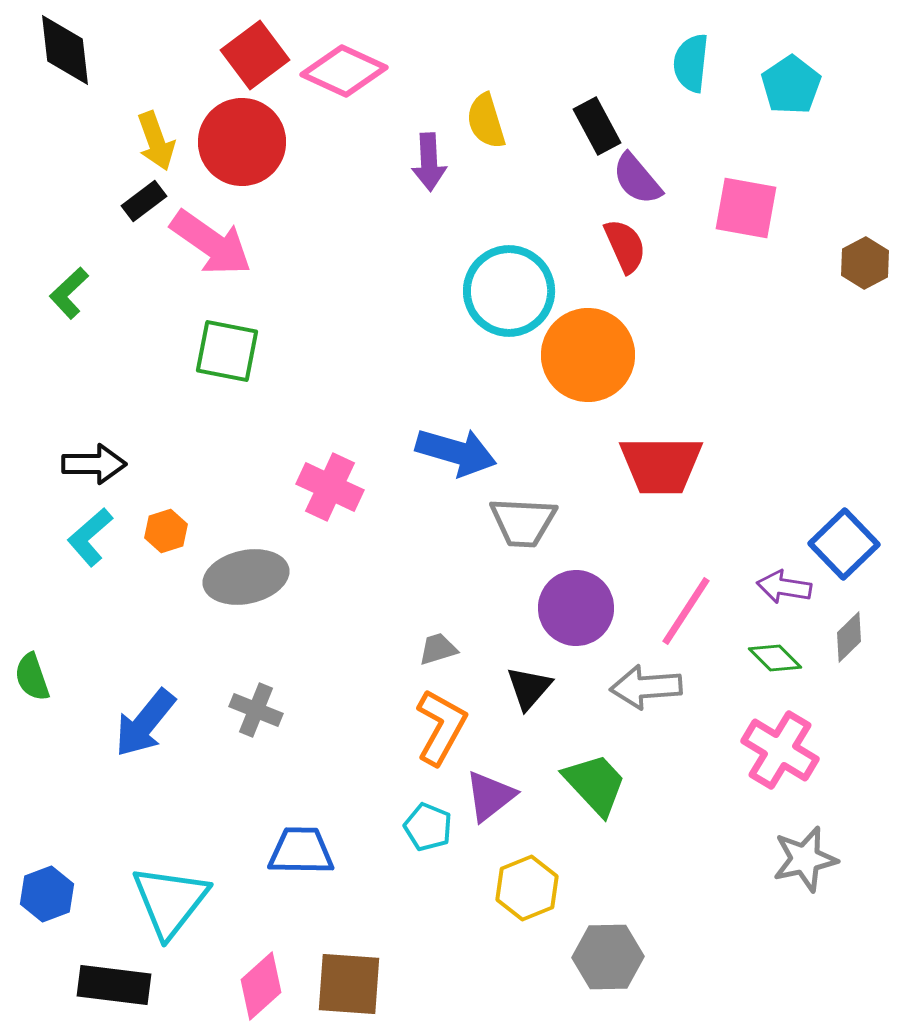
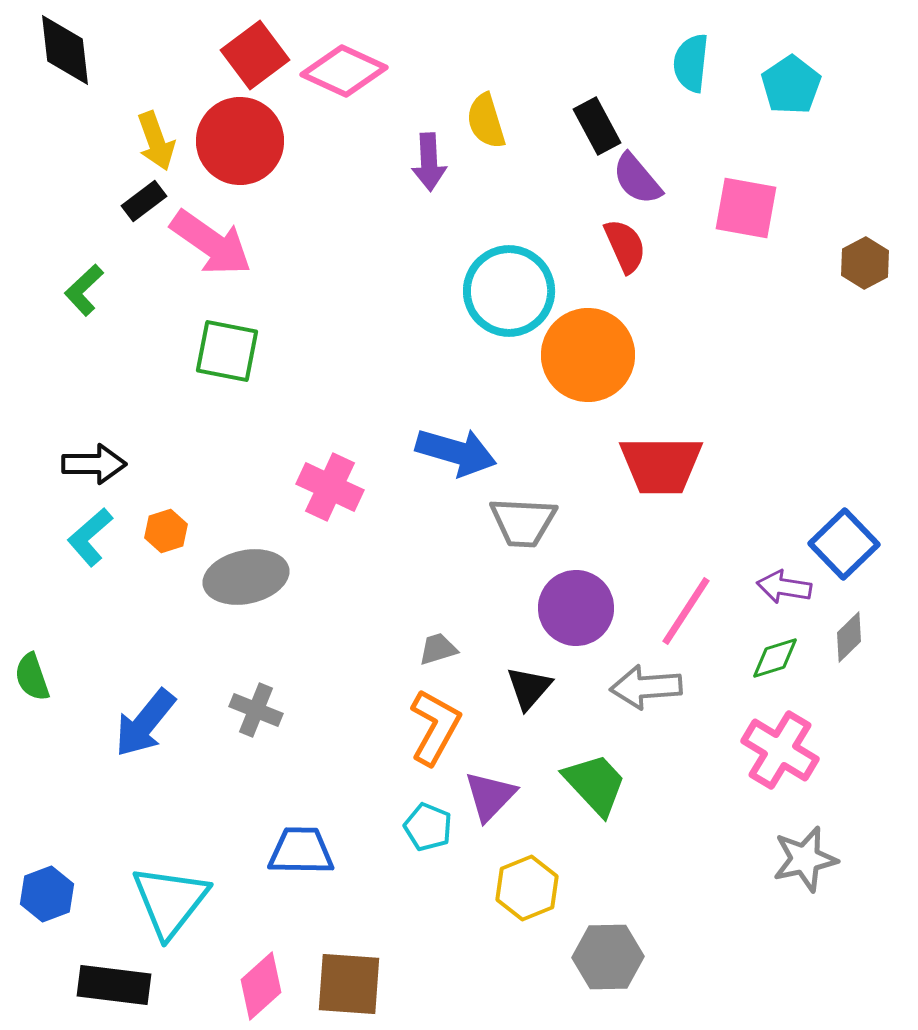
red circle at (242, 142): moved 2 px left, 1 px up
green L-shape at (69, 293): moved 15 px right, 3 px up
green diamond at (775, 658): rotated 62 degrees counterclockwise
orange L-shape at (441, 727): moved 6 px left
purple triangle at (490, 796): rotated 8 degrees counterclockwise
